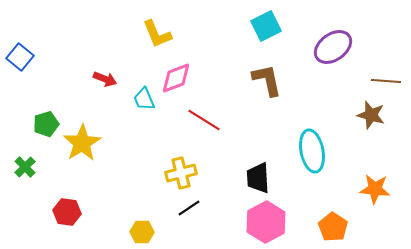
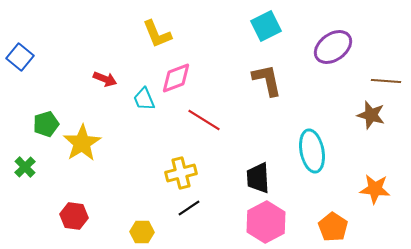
red hexagon: moved 7 px right, 4 px down
